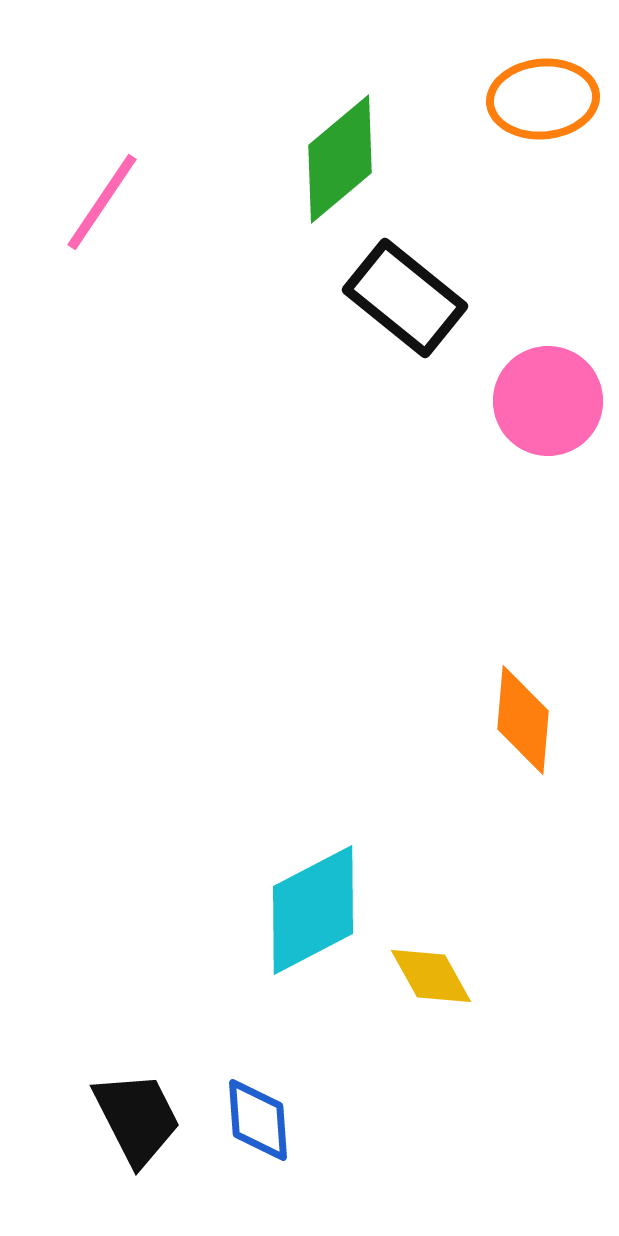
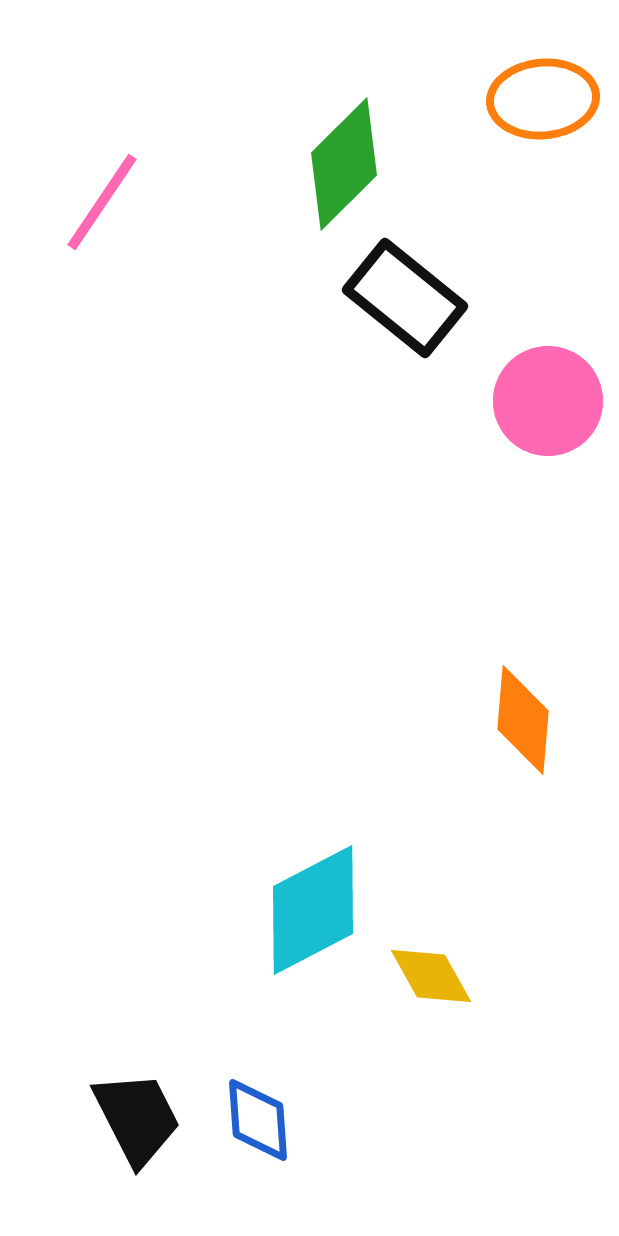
green diamond: moved 4 px right, 5 px down; rotated 5 degrees counterclockwise
